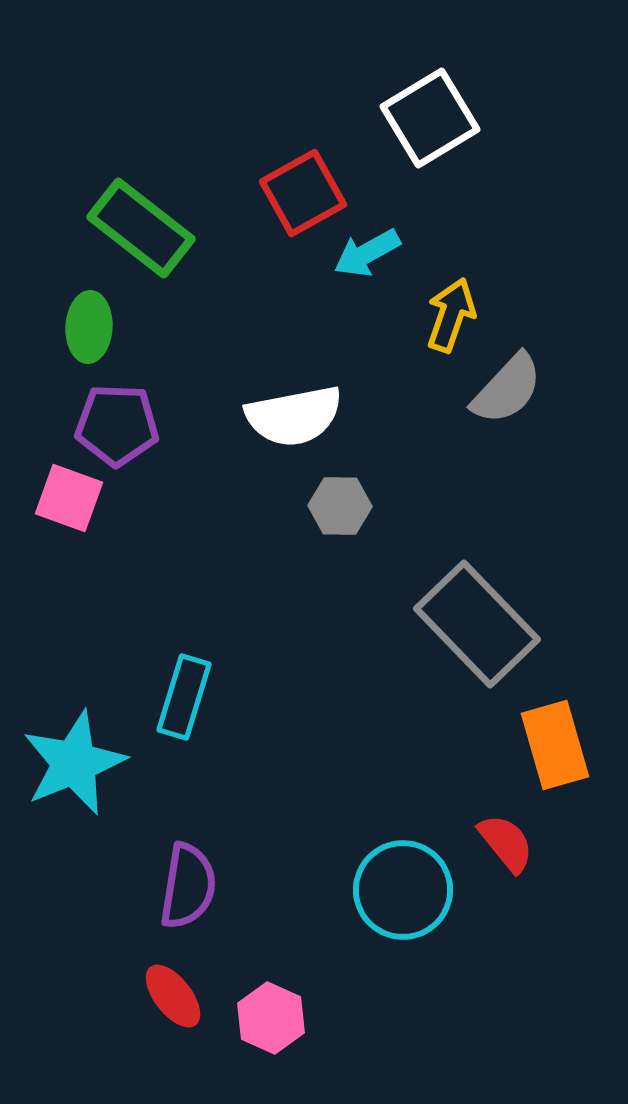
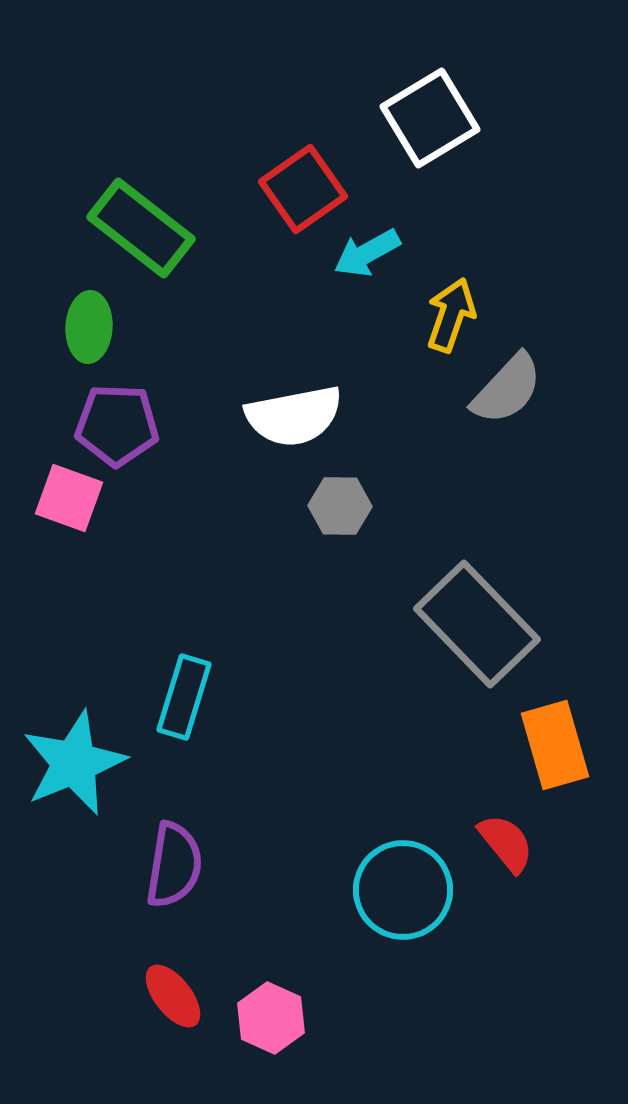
red square: moved 4 px up; rotated 6 degrees counterclockwise
purple semicircle: moved 14 px left, 21 px up
